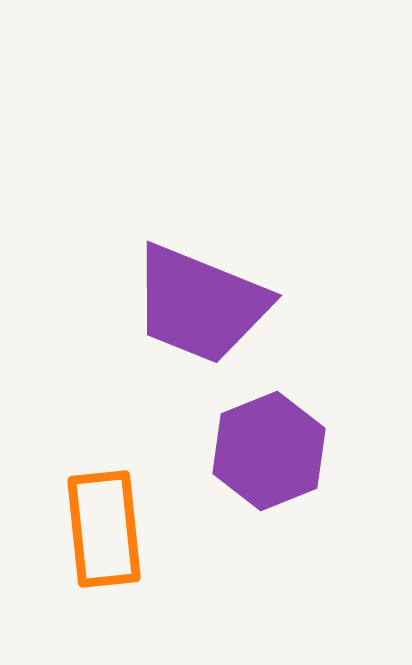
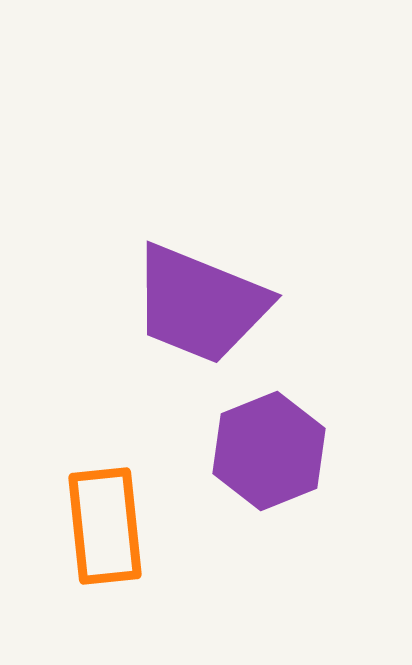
orange rectangle: moved 1 px right, 3 px up
